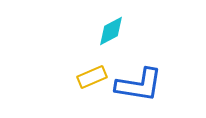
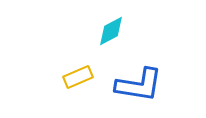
yellow rectangle: moved 14 px left
